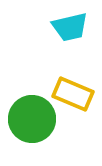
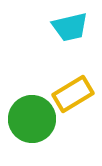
yellow rectangle: rotated 54 degrees counterclockwise
